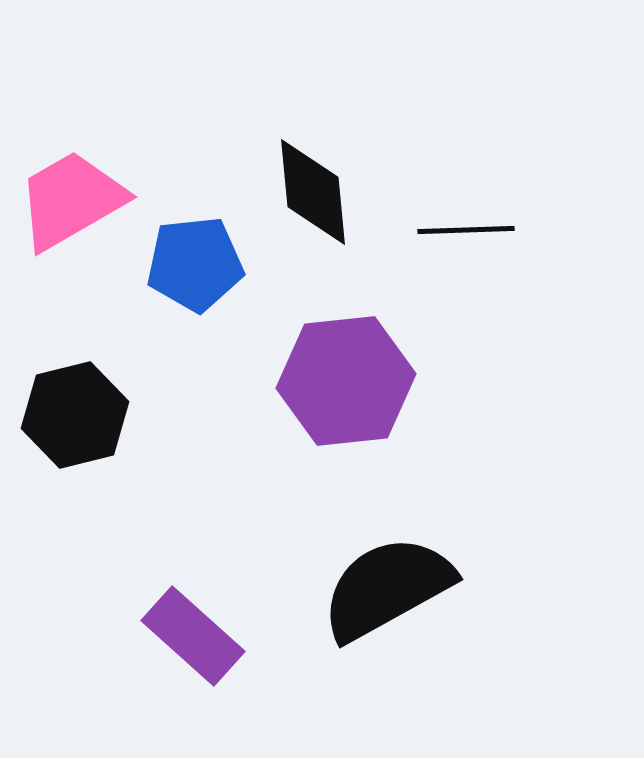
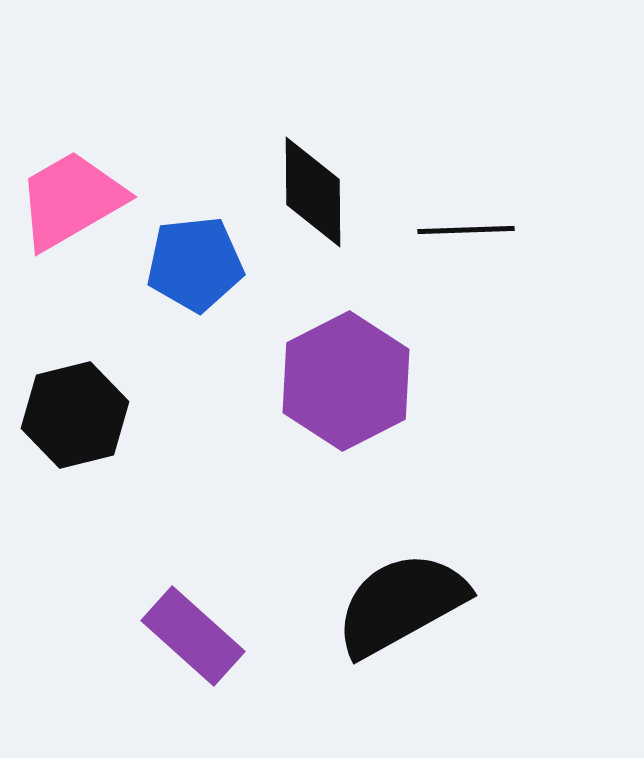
black diamond: rotated 5 degrees clockwise
purple hexagon: rotated 21 degrees counterclockwise
black semicircle: moved 14 px right, 16 px down
